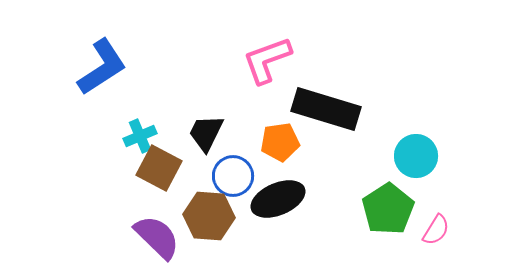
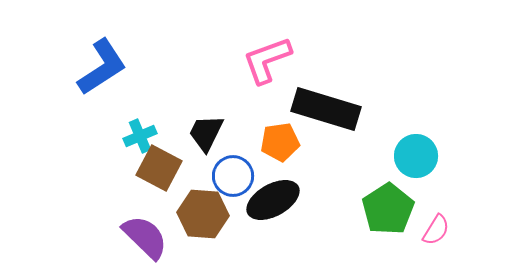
black ellipse: moved 5 px left, 1 px down; rotated 6 degrees counterclockwise
brown hexagon: moved 6 px left, 2 px up
purple semicircle: moved 12 px left
